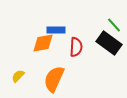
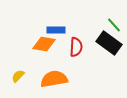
orange diamond: moved 1 px right, 1 px down; rotated 20 degrees clockwise
orange semicircle: rotated 56 degrees clockwise
